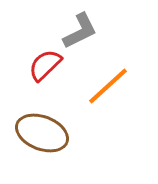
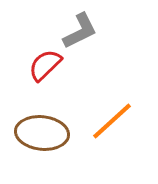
orange line: moved 4 px right, 35 px down
brown ellipse: rotated 15 degrees counterclockwise
